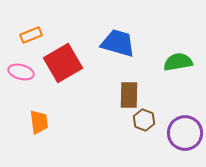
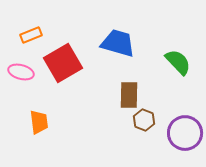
green semicircle: rotated 56 degrees clockwise
